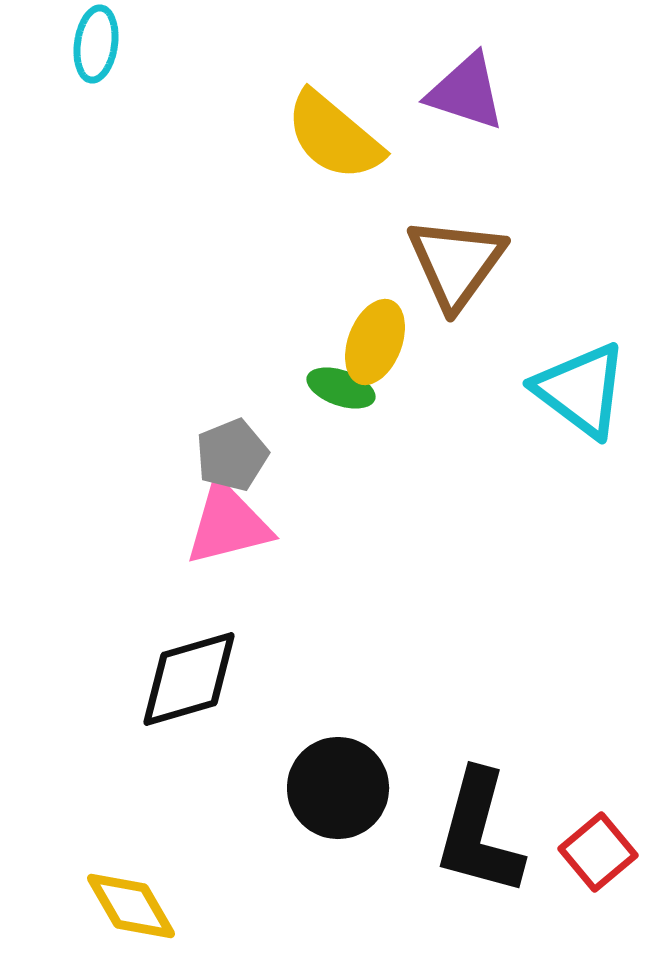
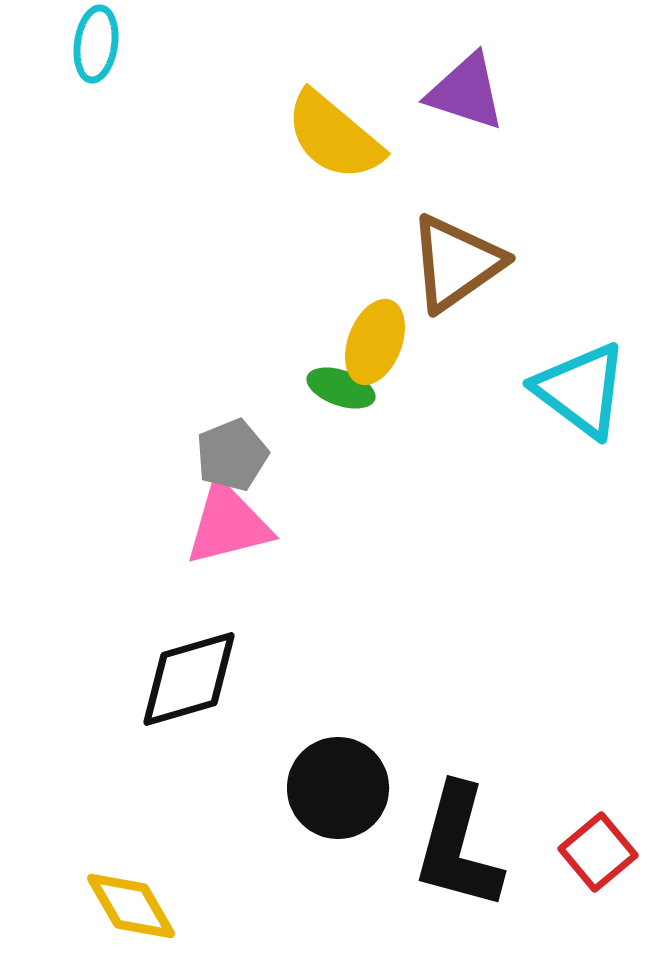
brown triangle: rotated 19 degrees clockwise
black L-shape: moved 21 px left, 14 px down
